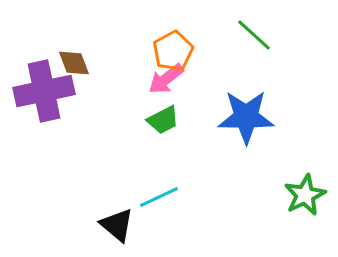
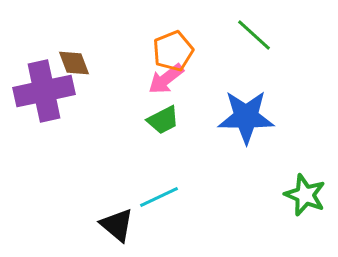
orange pentagon: rotated 6 degrees clockwise
green star: rotated 24 degrees counterclockwise
